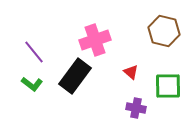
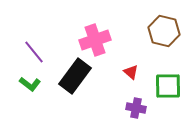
green L-shape: moved 2 px left
